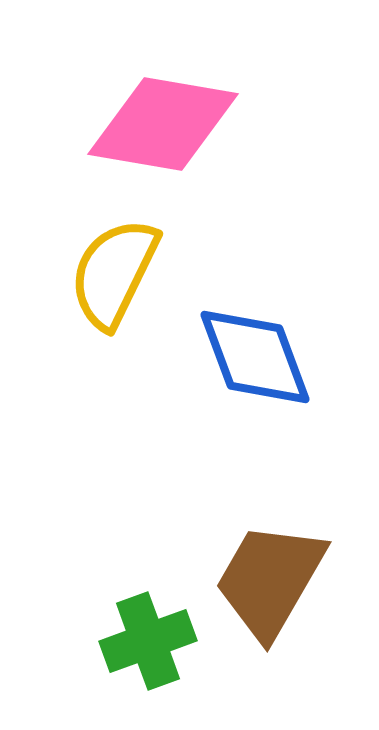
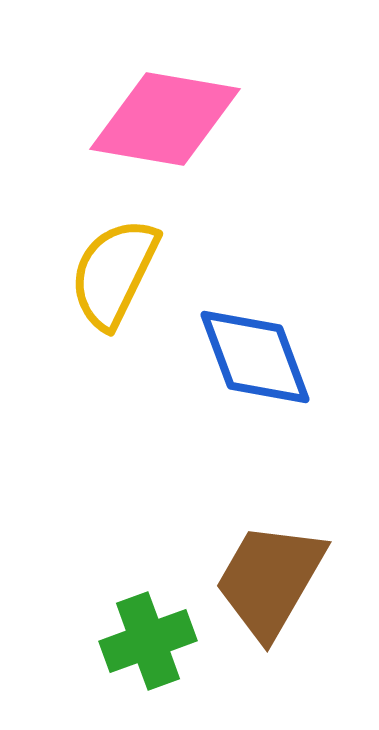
pink diamond: moved 2 px right, 5 px up
